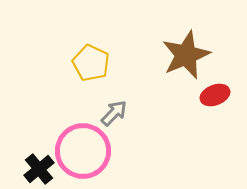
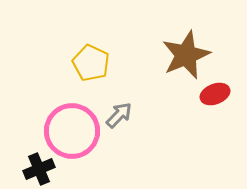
red ellipse: moved 1 px up
gray arrow: moved 5 px right, 2 px down
pink circle: moved 11 px left, 20 px up
black cross: rotated 16 degrees clockwise
